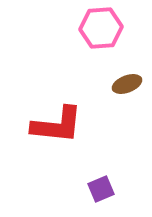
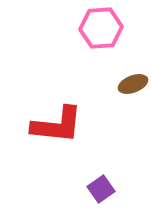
brown ellipse: moved 6 px right
purple square: rotated 12 degrees counterclockwise
